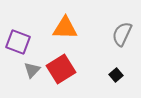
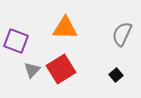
purple square: moved 2 px left, 1 px up
